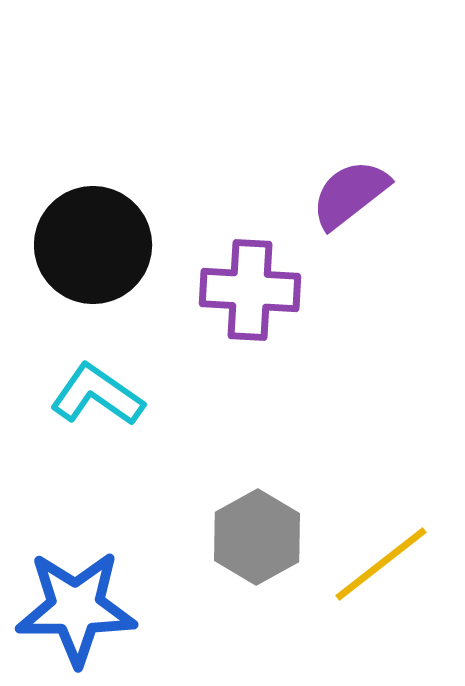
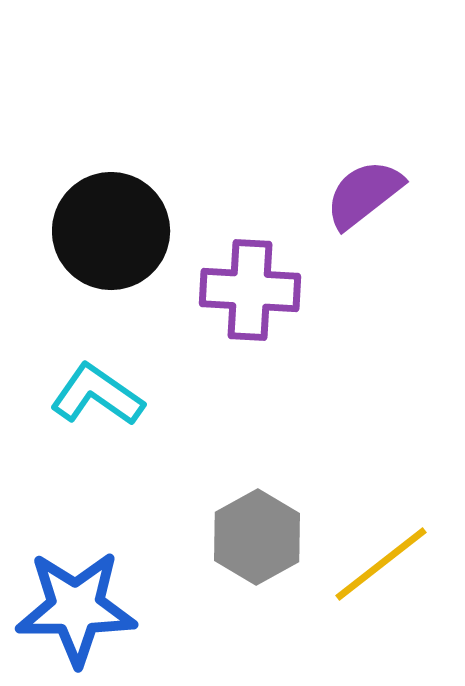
purple semicircle: moved 14 px right
black circle: moved 18 px right, 14 px up
